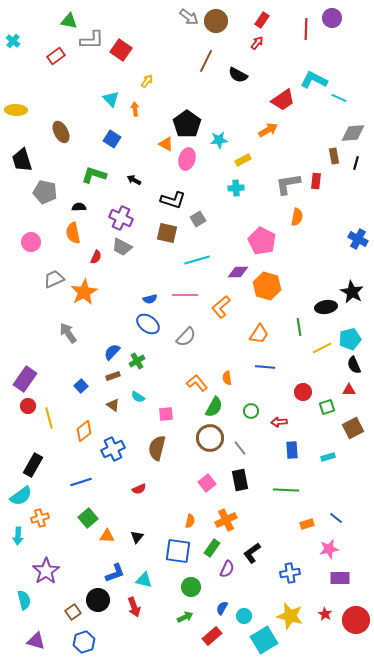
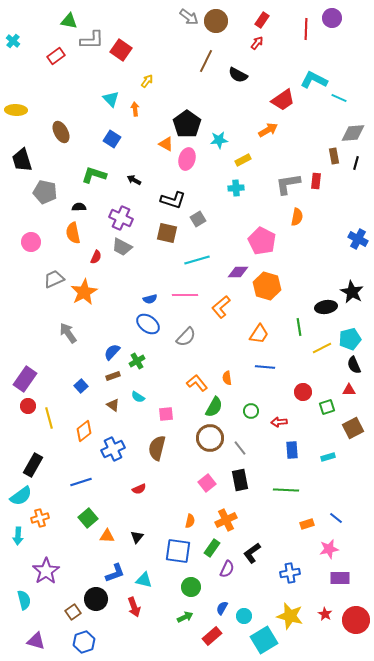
black circle at (98, 600): moved 2 px left, 1 px up
